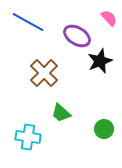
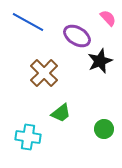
pink semicircle: moved 1 px left
green trapezoid: rotated 80 degrees counterclockwise
